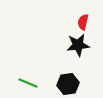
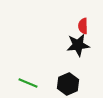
red semicircle: moved 4 px down; rotated 14 degrees counterclockwise
black hexagon: rotated 15 degrees counterclockwise
